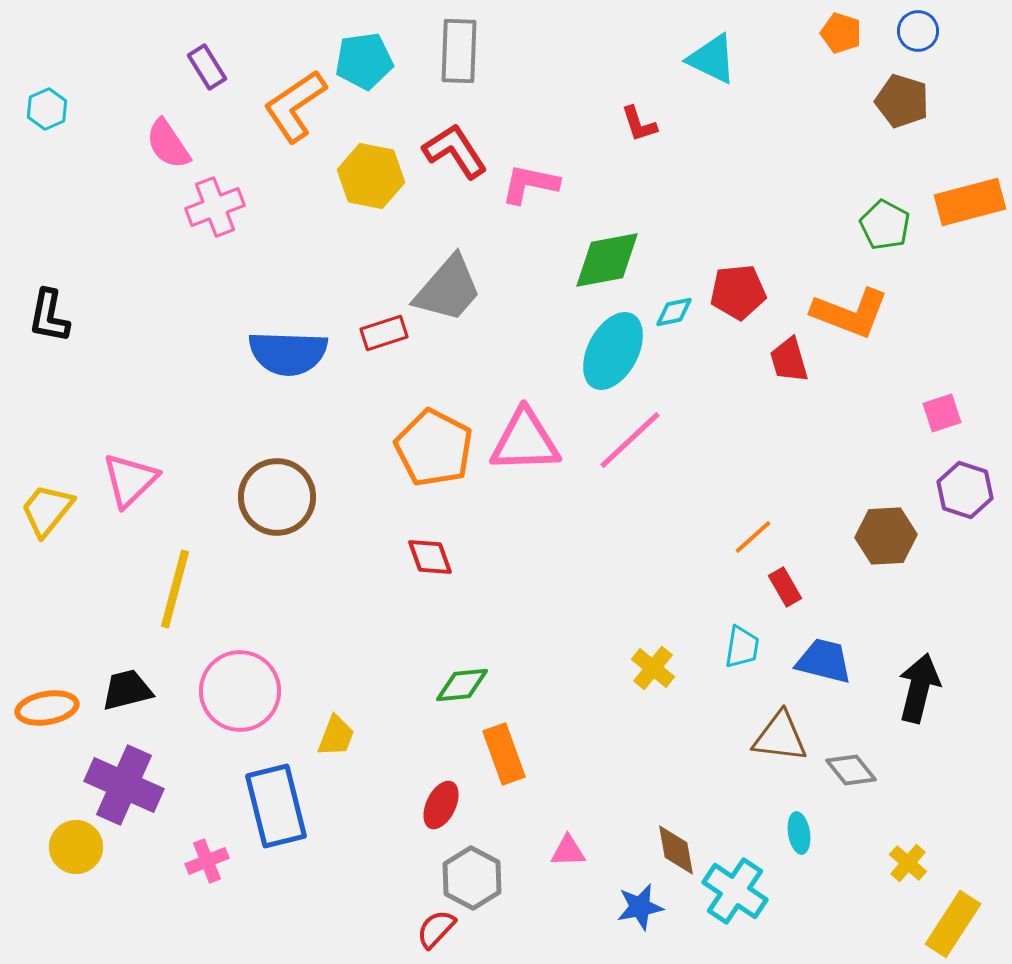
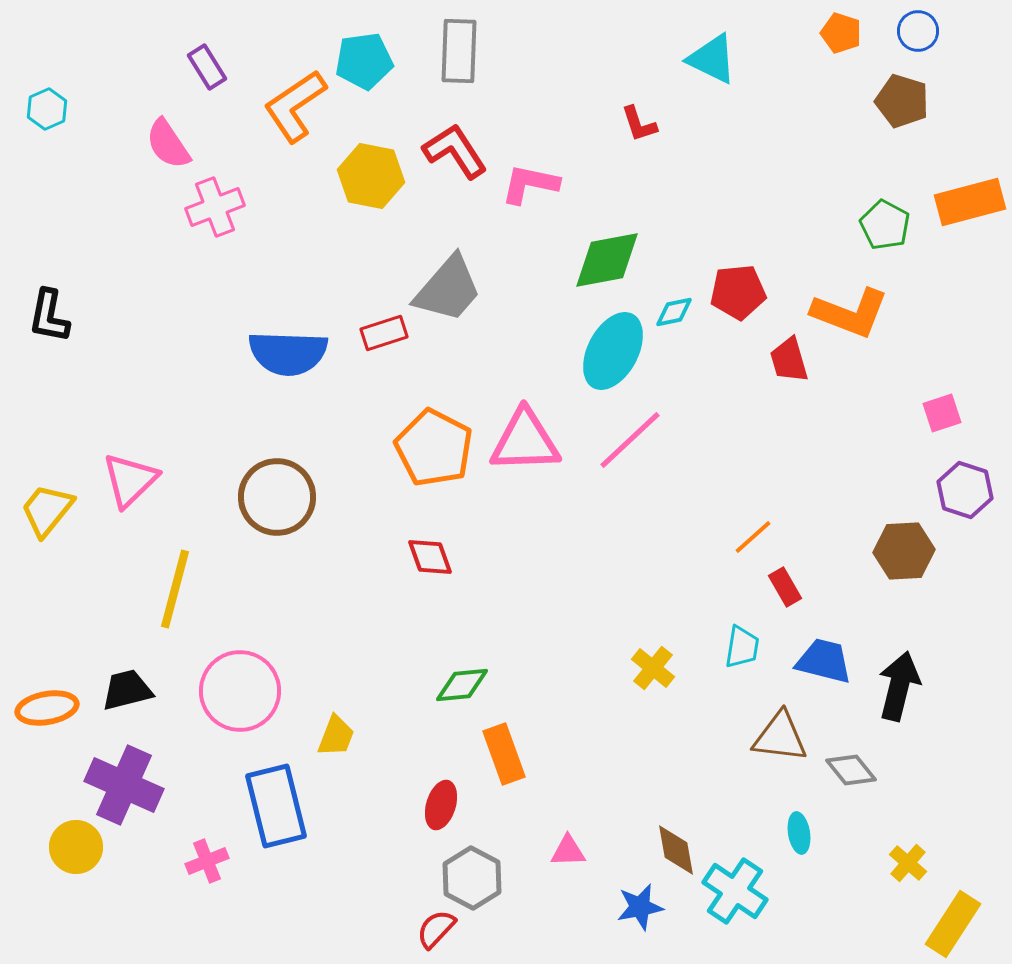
brown hexagon at (886, 536): moved 18 px right, 15 px down
black arrow at (919, 688): moved 20 px left, 2 px up
red ellipse at (441, 805): rotated 9 degrees counterclockwise
